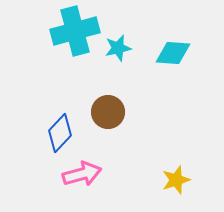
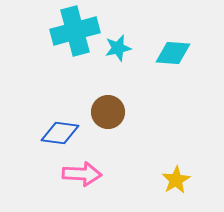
blue diamond: rotated 54 degrees clockwise
pink arrow: rotated 18 degrees clockwise
yellow star: rotated 12 degrees counterclockwise
